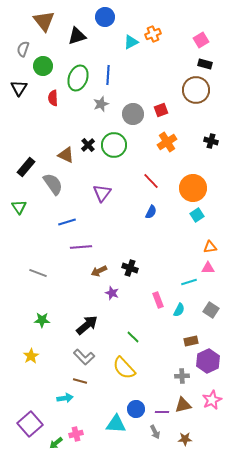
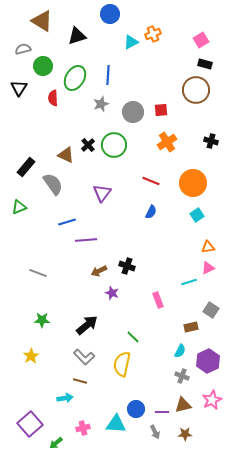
blue circle at (105, 17): moved 5 px right, 3 px up
brown triangle at (44, 21): moved 2 px left; rotated 20 degrees counterclockwise
gray semicircle at (23, 49): rotated 56 degrees clockwise
green ellipse at (78, 78): moved 3 px left; rotated 10 degrees clockwise
red square at (161, 110): rotated 16 degrees clockwise
gray circle at (133, 114): moved 2 px up
red line at (151, 181): rotated 24 degrees counterclockwise
orange circle at (193, 188): moved 5 px up
green triangle at (19, 207): rotated 42 degrees clockwise
purple line at (81, 247): moved 5 px right, 7 px up
orange triangle at (210, 247): moved 2 px left
black cross at (130, 268): moved 3 px left, 2 px up
pink triangle at (208, 268): rotated 24 degrees counterclockwise
cyan semicircle at (179, 310): moved 1 px right, 41 px down
brown rectangle at (191, 341): moved 14 px up
yellow semicircle at (124, 368): moved 2 px left, 4 px up; rotated 55 degrees clockwise
gray cross at (182, 376): rotated 24 degrees clockwise
pink cross at (76, 434): moved 7 px right, 6 px up
brown star at (185, 439): moved 5 px up
